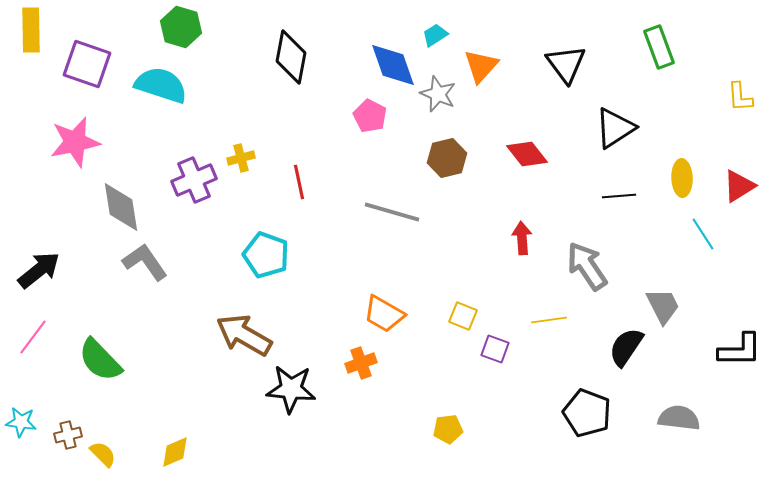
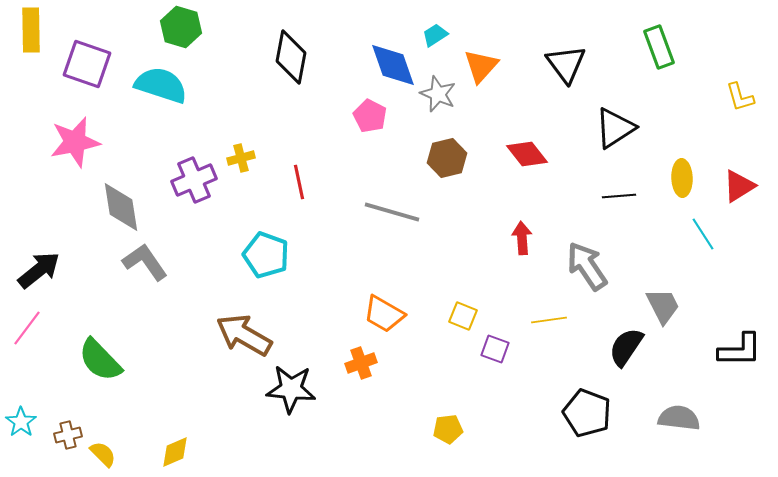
yellow L-shape at (740, 97): rotated 12 degrees counterclockwise
pink line at (33, 337): moved 6 px left, 9 px up
cyan star at (21, 422): rotated 28 degrees clockwise
